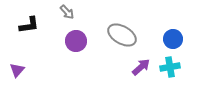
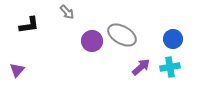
purple circle: moved 16 px right
